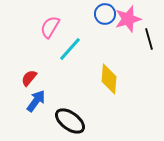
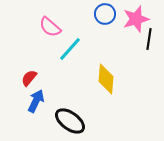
pink star: moved 8 px right
pink semicircle: rotated 80 degrees counterclockwise
black line: rotated 25 degrees clockwise
yellow diamond: moved 3 px left
blue arrow: rotated 10 degrees counterclockwise
